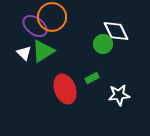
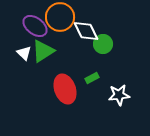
orange circle: moved 8 px right
white diamond: moved 30 px left
